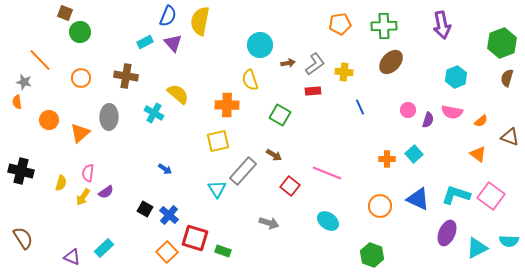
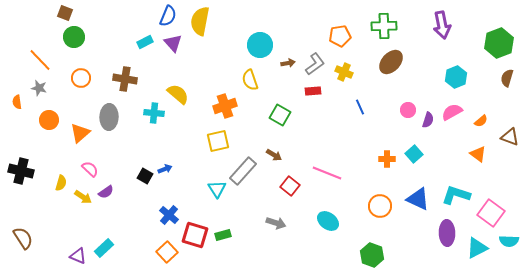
orange pentagon at (340, 24): moved 12 px down
green circle at (80, 32): moved 6 px left, 5 px down
green hexagon at (502, 43): moved 3 px left
yellow cross at (344, 72): rotated 18 degrees clockwise
brown cross at (126, 76): moved 1 px left, 3 px down
gray star at (24, 82): moved 15 px right, 6 px down
orange cross at (227, 105): moved 2 px left, 1 px down; rotated 20 degrees counterclockwise
pink semicircle at (452, 112): rotated 140 degrees clockwise
cyan cross at (154, 113): rotated 24 degrees counterclockwise
blue arrow at (165, 169): rotated 56 degrees counterclockwise
pink semicircle at (88, 173): moved 2 px right, 4 px up; rotated 126 degrees clockwise
pink square at (491, 196): moved 17 px down
yellow arrow at (83, 197): rotated 90 degrees counterclockwise
black square at (145, 209): moved 33 px up
gray arrow at (269, 223): moved 7 px right
purple ellipse at (447, 233): rotated 25 degrees counterclockwise
red square at (195, 238): moved 3 px up
green rectangle at (223, 251): moved 16 px up; rotated 35 degrees counterclockwise
purple triangle at (72, 257): moved 6 px right, 1 px up
